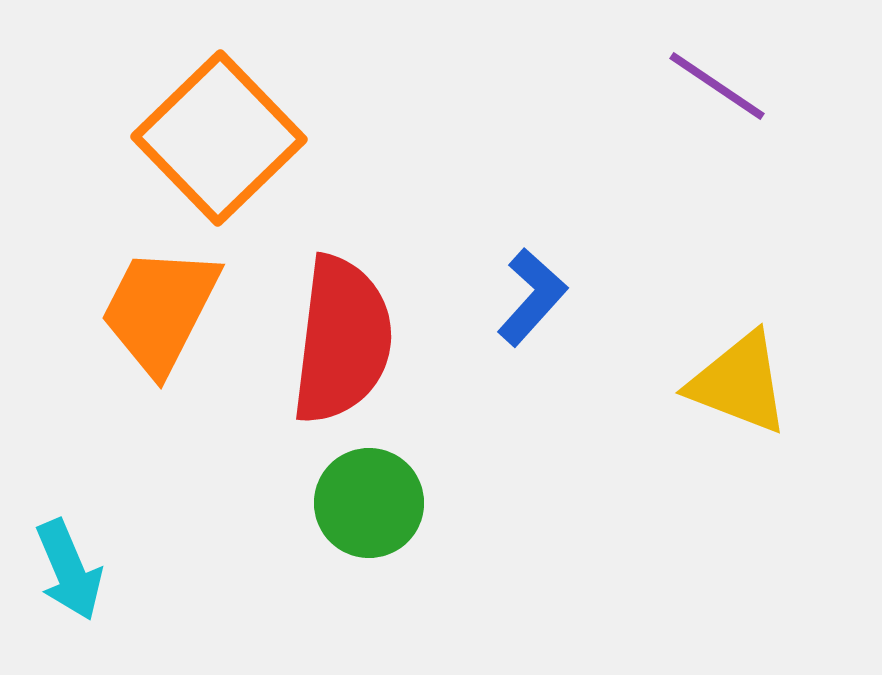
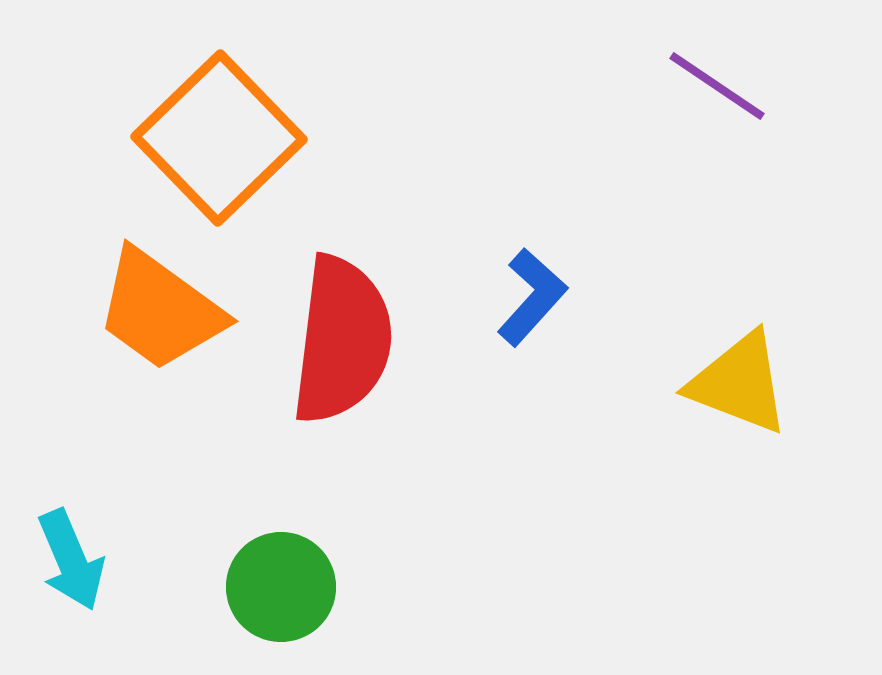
orange trapezoid: rotated 81 degrees counterclockwise
green circle: moved 88 px left, 84 px down
cyan arrow: moved 2 px right, 10 px up
